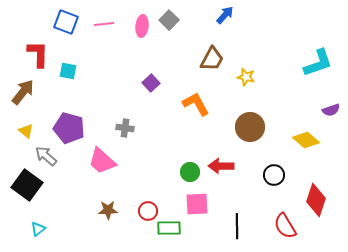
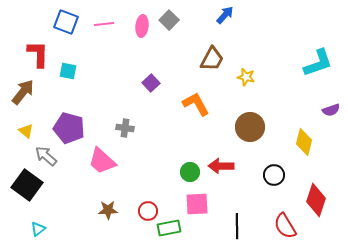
yellow diamond: moved 2 px left, 2 px down; rotated 64 degrees clockwise
green rectangle: rotated 10 degrees counterclockwise
